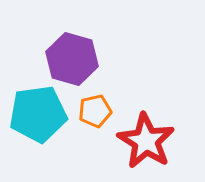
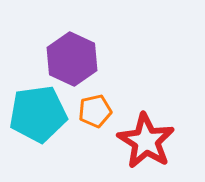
purple hexagon: rotated 9 degrees clockwise
